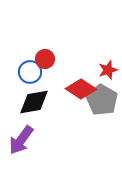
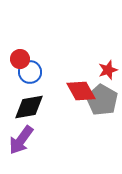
red circle: moved 25 px left
red diamond: moved 2 px down; rotated 28 degrees clockwise
black diamond: moved 5 px left, 5 px down
